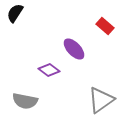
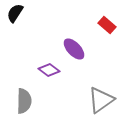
red rectangle: moved 2 px right, 1 px up
gray semicircle: moved 1 px left; rotated 100 degrees counterclockwise
